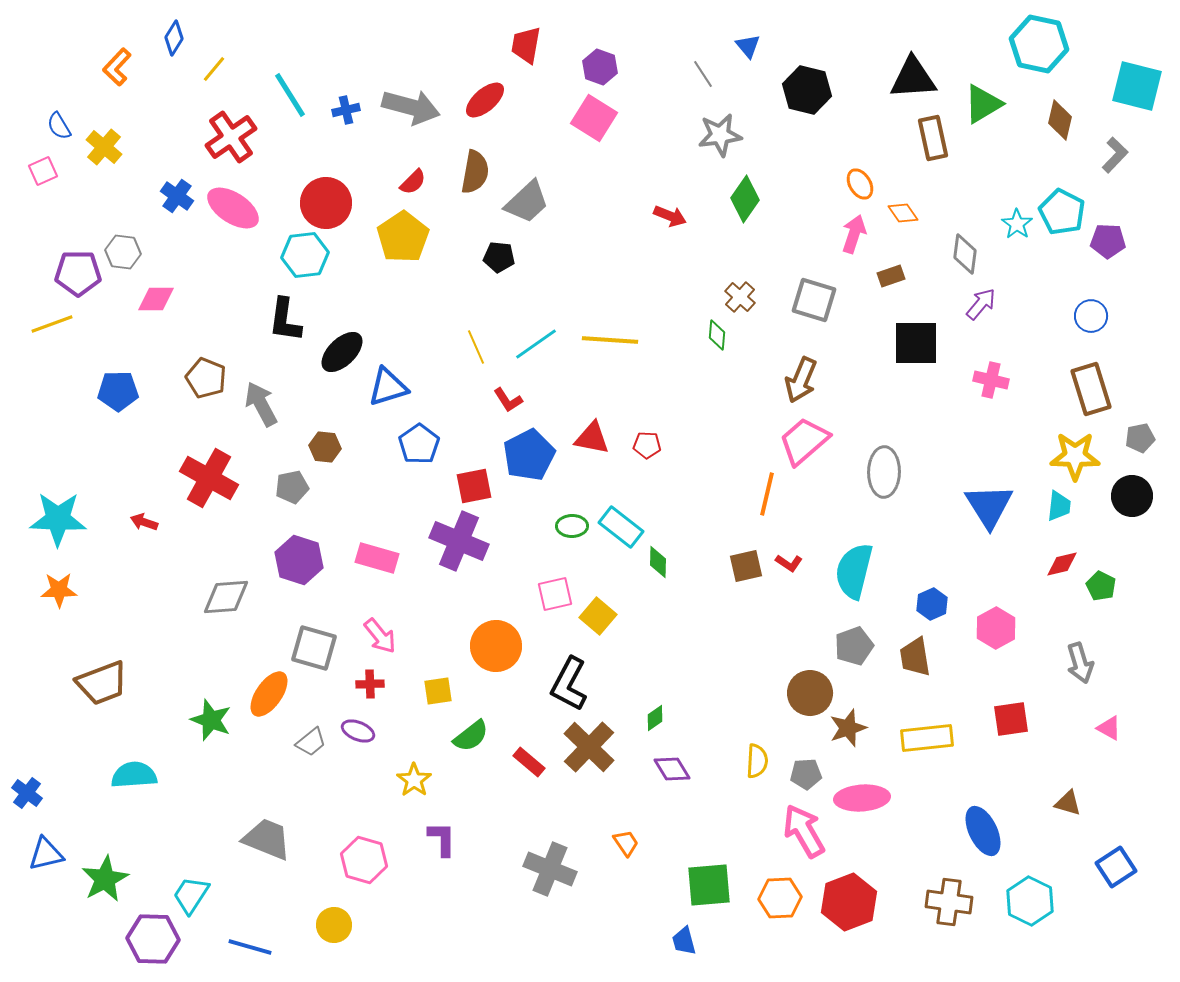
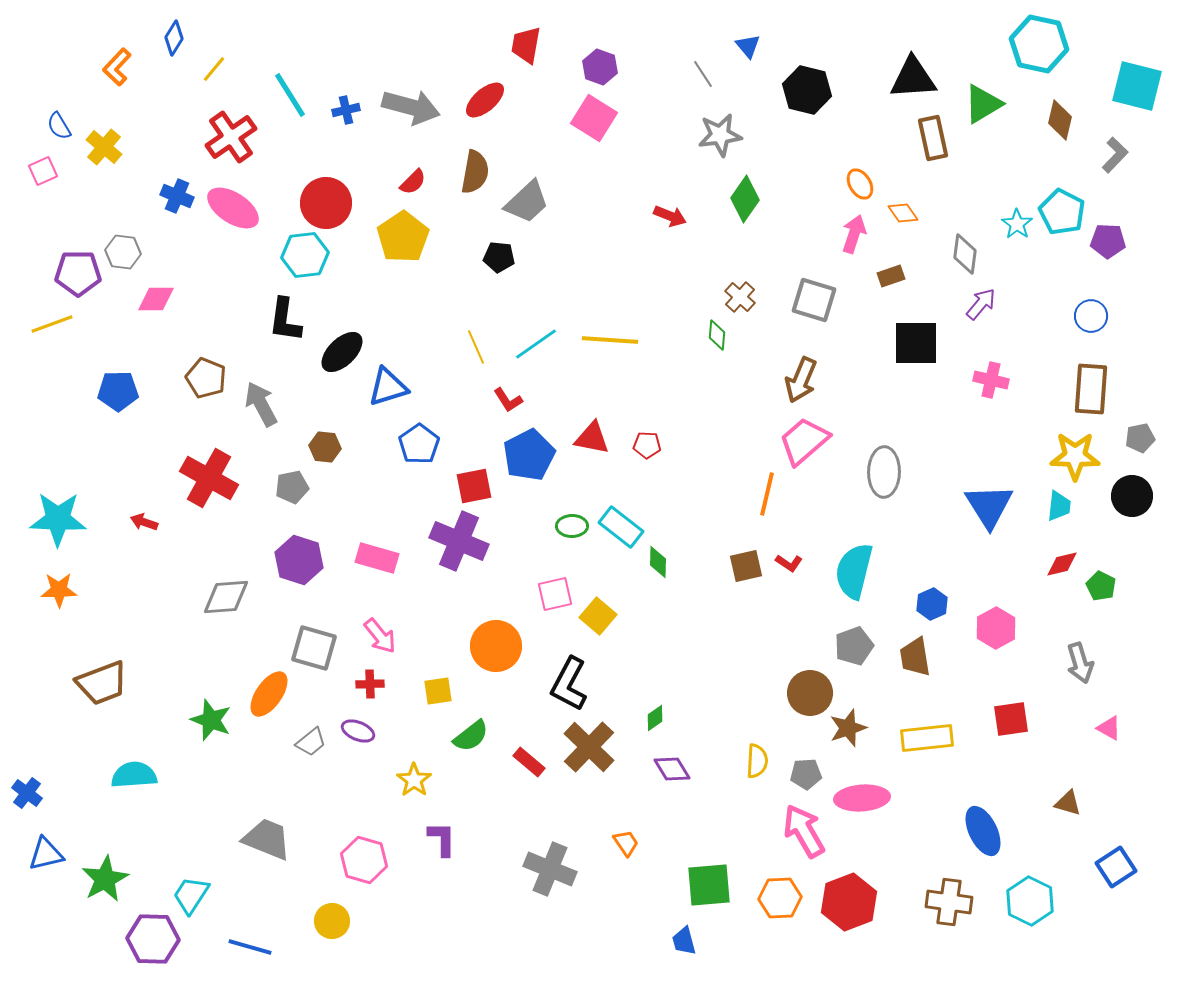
blue cross at (177, 196): rotated 12 degrees counterclockwise
brown rectangle at (1091, 389): rotated 21 degrees clockwise
yellow circle at (334, 925): moved 2 px left, 4 px up
